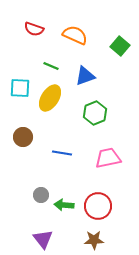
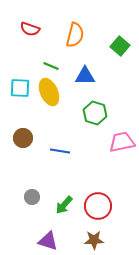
red semicircle: moved 4 px left
orange semicircle: rotated 80 degrees clockwise
blue triangle: rotated 20 degrees clockwise
yellow ellipse: moved 1 px left, 6 px up; rotated 56 degrees counterclockwise
green hexagon: rotated 20 degrees counterclockwise
brown circle: moved 1 px down
blue line: moved 2 px left, 2 px up
pink trapezoid: moved 14 px right, 16 px up
gray circle: moved 9 px left, 2 px down
green arrow: rotated 54 degrees counterclockwise
purple triangle: moved 5 px right, 2 px down; rotated 35 degrees counterclockwise
